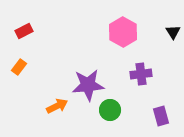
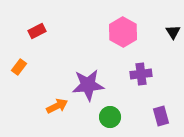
red rectangle: moved 13 px right
green circle: moved 7 px down
